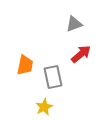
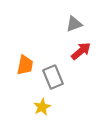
red arrow: moved 3 px up
gray rectangle: rotated 10 degrees counterclockwise
yellow star: moved 2 px left
